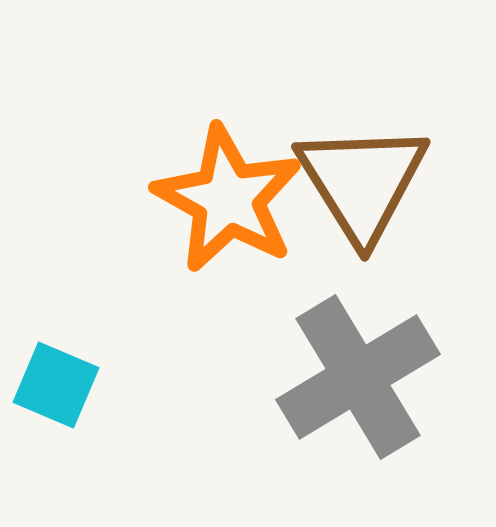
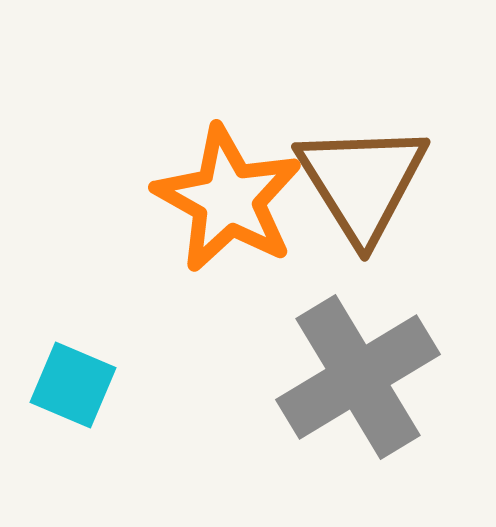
cyan square: moved 17 px right
